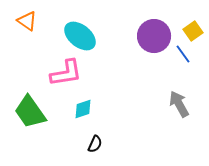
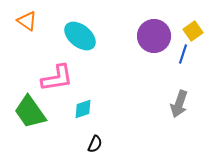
blue line: rotated 54 degrees clockwise
pink L-shape: moved 9 px left, 5 px down
gray arrow: rotated 132 degrees counterclockwise
